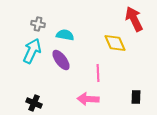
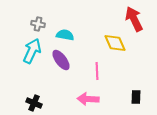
pink line: moved 1 px left, 2 px up
